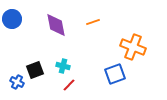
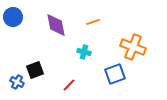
blue circle: moved 1 px right, 2 px up
cyan cross: moved 21 px right, 14 px up
